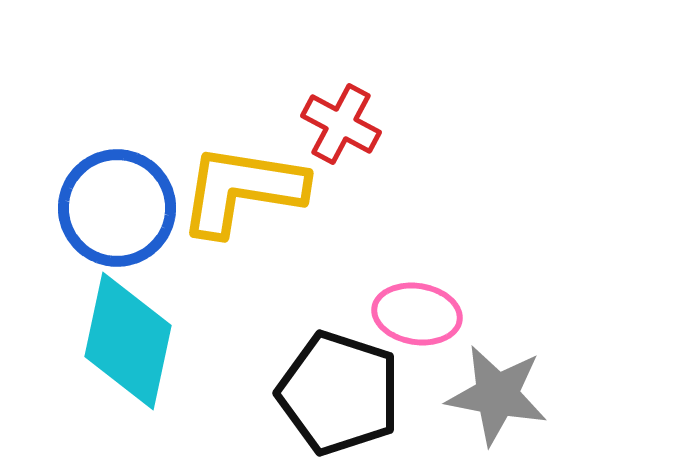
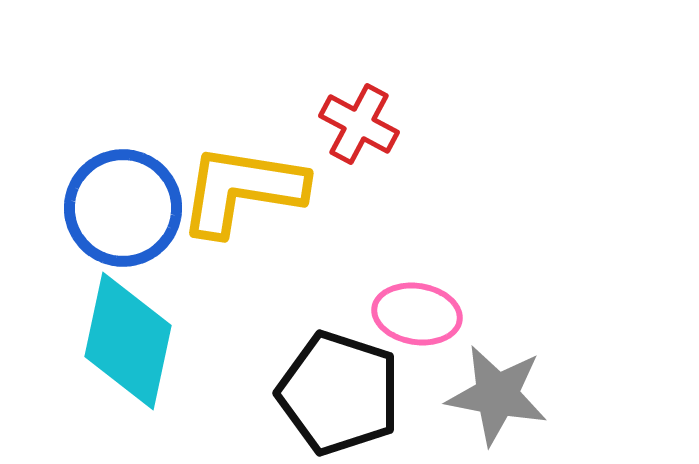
red cross: moved 18 px right
blue circle: moved 6 px right
